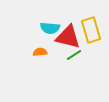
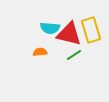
red triangle: moved 1 px right, 3 px up
